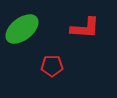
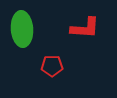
green ellipse: rotated 56 degrees counterclockwise
